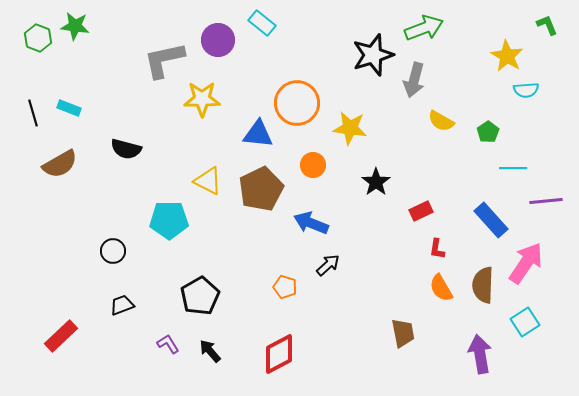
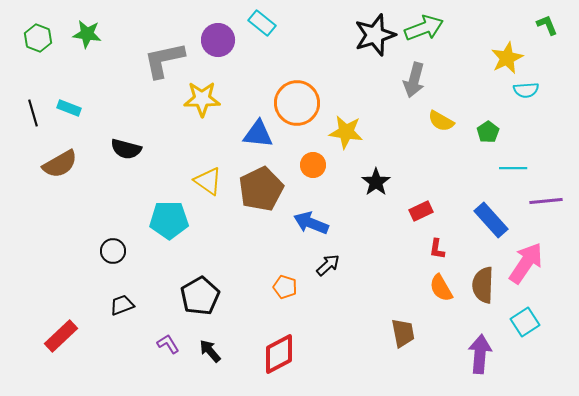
green star at (75, 26): moved 12 px right, 8 px down
black star at (373, 55): moved 2 px right, 20 px up
yellow star at (507, 56): moved 2 px down; rotated 16 degrees clockwise
yellow star at (350, 128): moved 4 px left, 4 px down
yellow triangle at (208, 181): rotated 8 degrees clockwise
purple arrow at (480, 354): rotated 15 degrees clockwise
